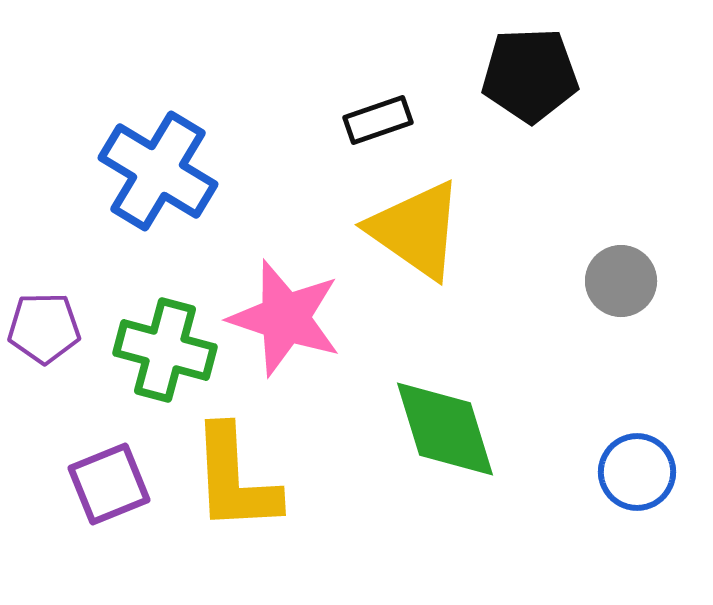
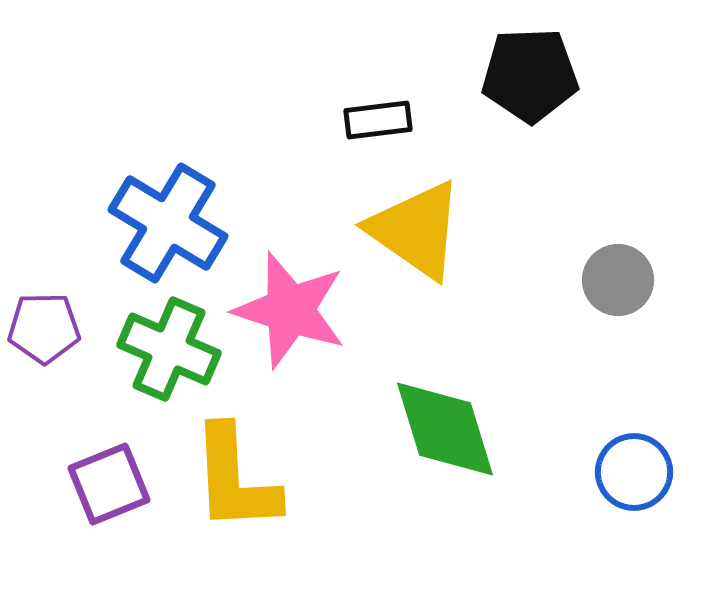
black rectangle: rotated 12 degrees clockwise
blue cross: moved 10 px right, 52 px down
gray circle: moved 3 px left, 1 px up
pink star: moved 5 px right, 8 px up
green cross: moved 4 px right, 1 px up; rotated 8 degrees clockwise
blue circle: moved 3 px left
